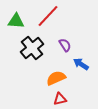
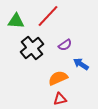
purple semicircle: rotated 88 degrees clockwise
orange semicircle: moved 2 px right
